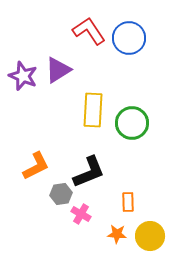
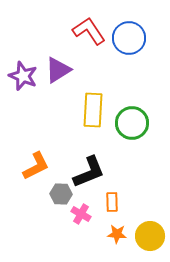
gray hexagon: rotated 10 degrees clockwise
orange rectangle: moved 16 px left
